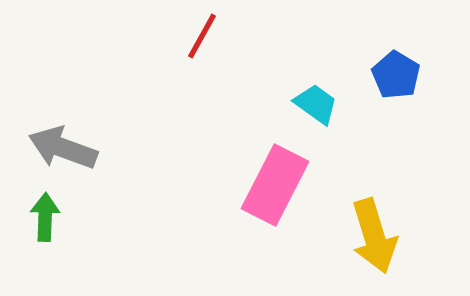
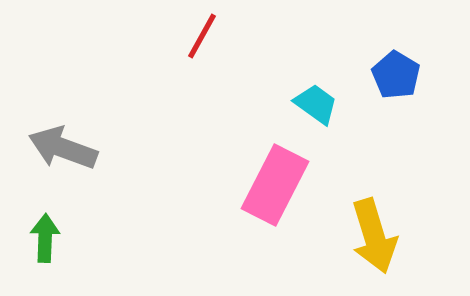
green arrow: moved 21 px down
